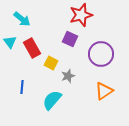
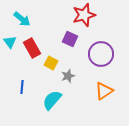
red star: moved 3 px right
